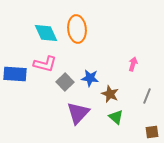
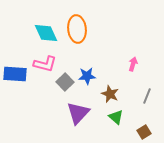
blue star: moved 3 px left, 2 px up; rotated 12 degrees counterclockwise
brown square: moved 8 px left; rotated 24 degrees counterclockwise
